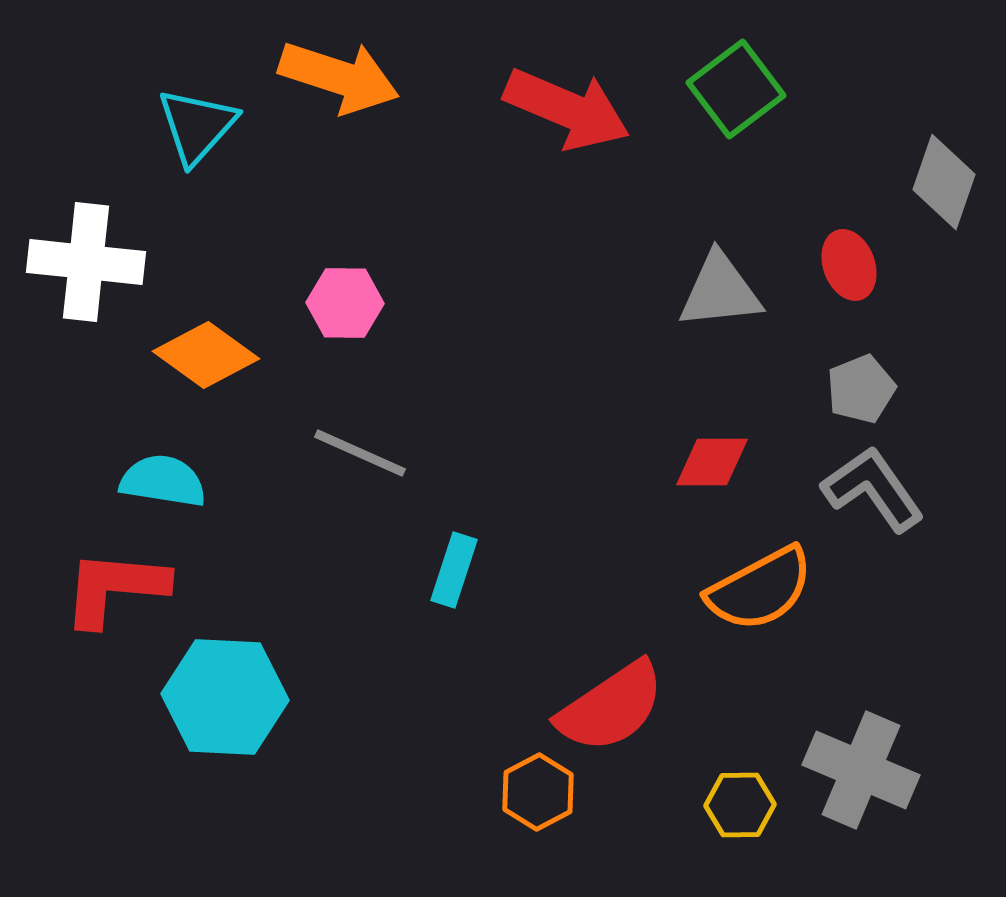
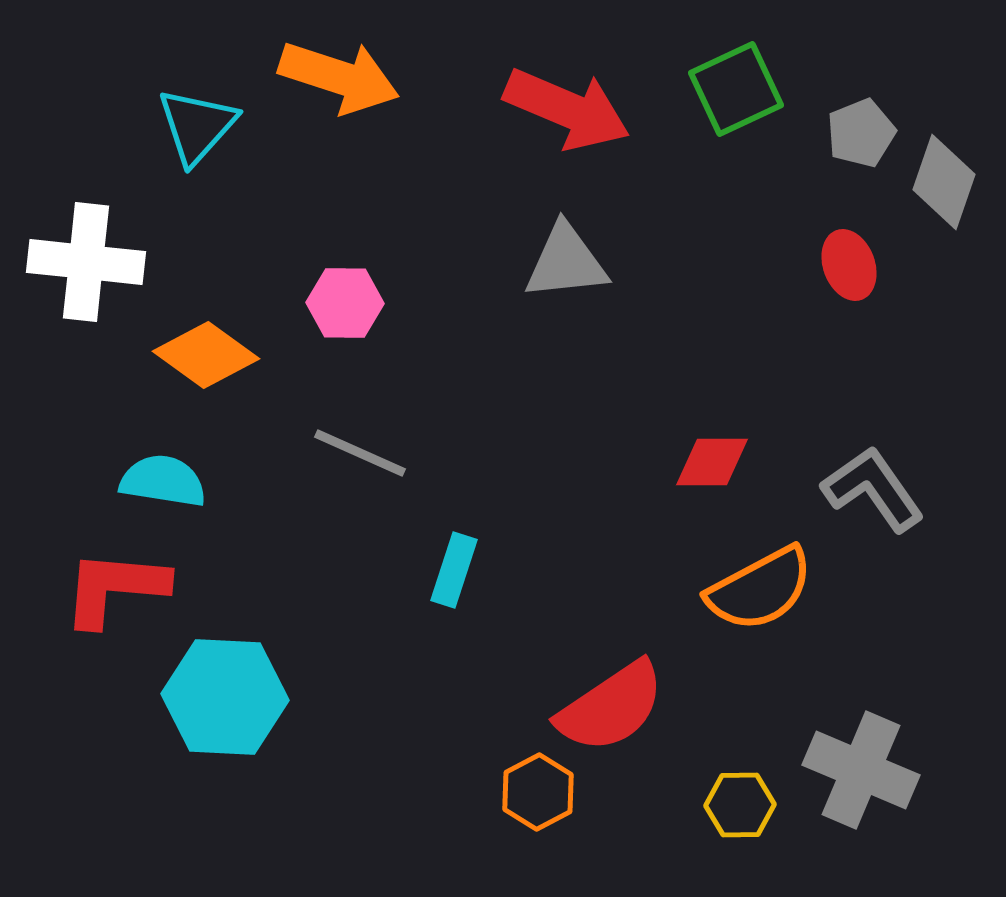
green square: rotated 12 degrees clockwise
gray triangle: moved 154 px left, 29 px up
gray pentagon: moved 256 px up
